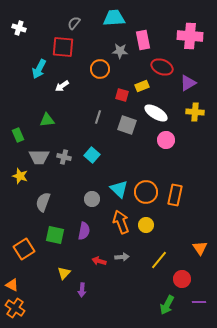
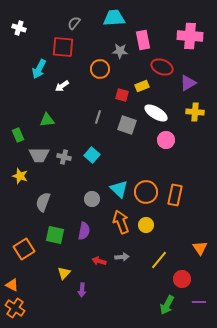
gray trapezoid at (39, 157): moved 2 px up
